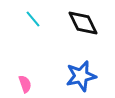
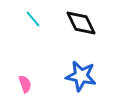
black diamond: moved 2 px left
blue star: rotated 24 degrees clockwise
